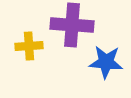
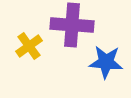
yellow cross: rotated 32 degrees counterclockwise
